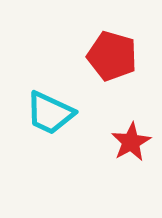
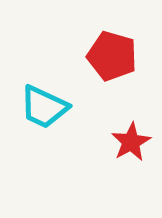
cyan trapezoid: moved 6 px left, 6 px up
